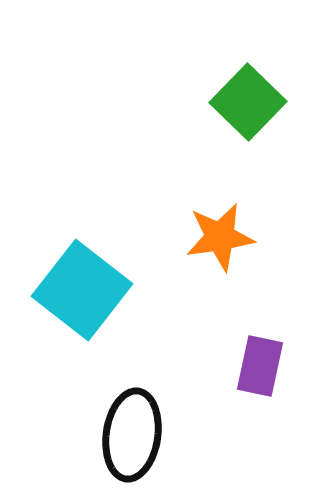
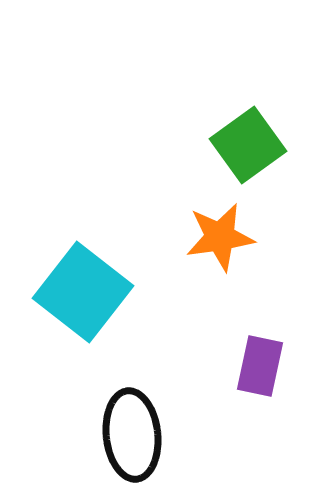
green square: moved 43 px down; rotated 10 degrees clockwise
cyan square: moved 1 px right, 2 px down
black ellipse: rotated 14 degrees counterclockwise
